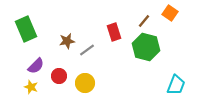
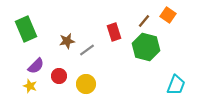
orange square: moved 2 px left, 2 px down
yellow circle: moved 1 px right, 1 px down
yellow star: moved 1 px left, 1 px up
